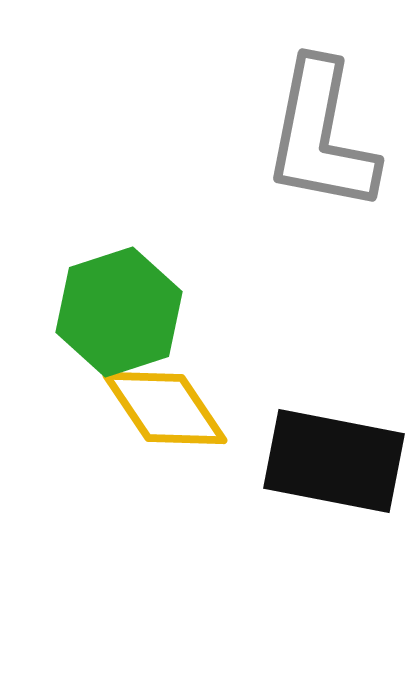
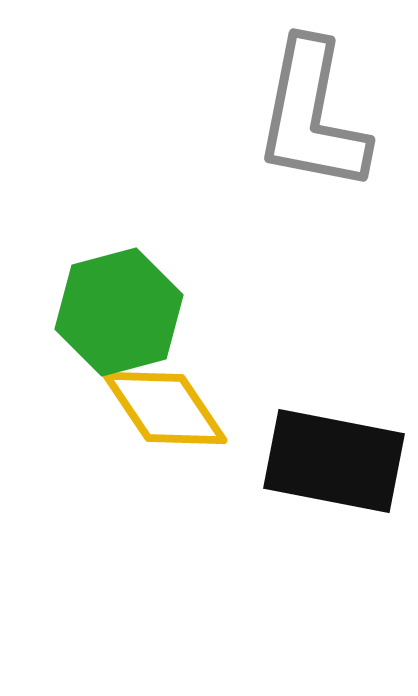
gray L-shape: moved 9 px left, 20 px up
green hexagon: rotated 3 degrees clockwise
